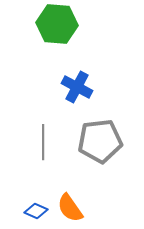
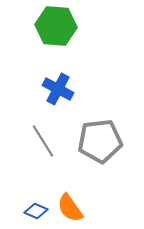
green hexagon: moved 1 px left, 2 px down
blue cross: moved 19 px left, 2 px down
gray line: moved 1 px up; rotated 32 degrees counterclockwise
